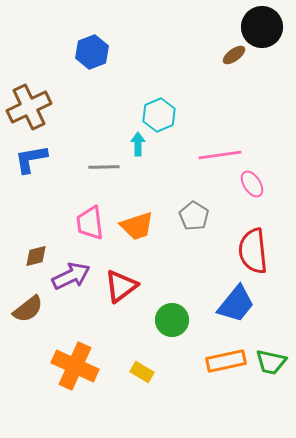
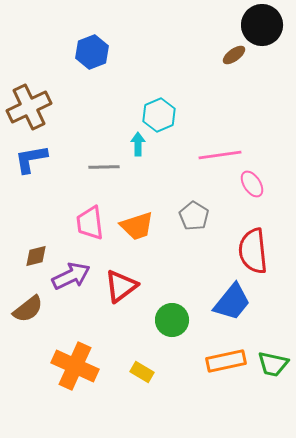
black circle: moved 2 px up
blue trapezoid: moved 4 px left, 2 px up
green trapezoid: moved 2 px right, 2 px down
